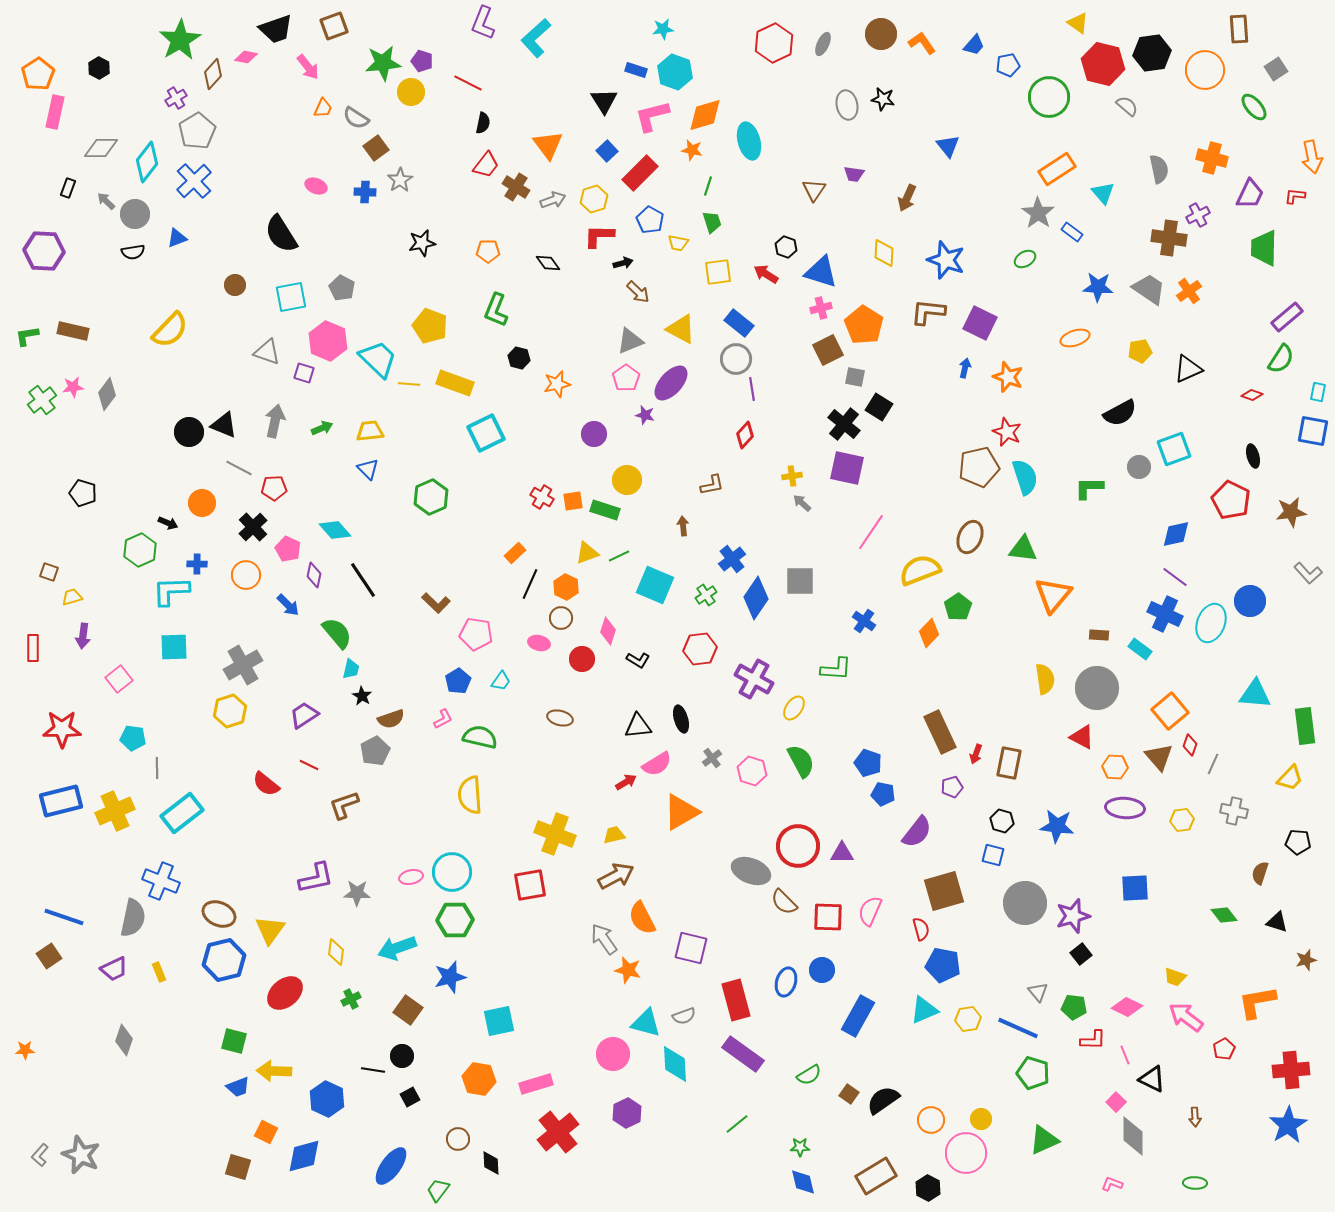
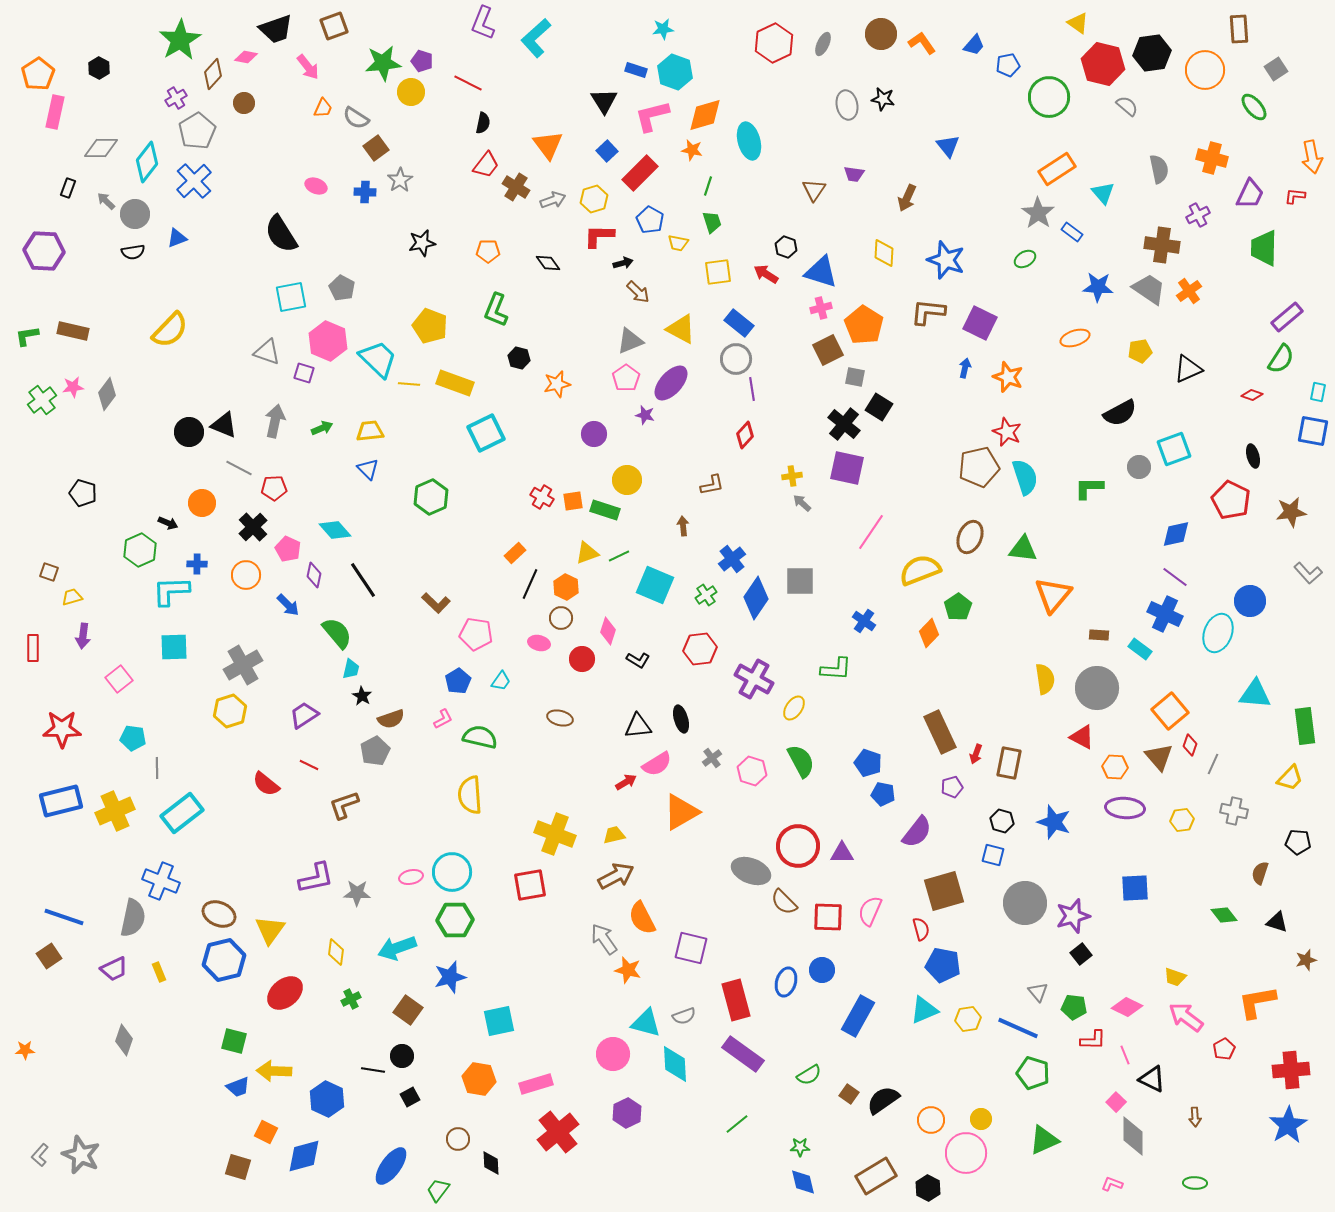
brown cross at (1169, 238): moved 7 px left, 7 px down
brown circle at (235, 285): moved 9 px right, 182 px up
cyan ellipse at (1211, 623): moved 7 px right, 10 px down
blue star at (1057, 826): moved 3 px left, 4 px up; rotated 12 degrees clockwise
